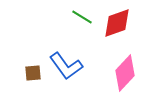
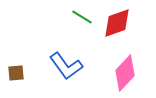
brown square: moved 17 px left
